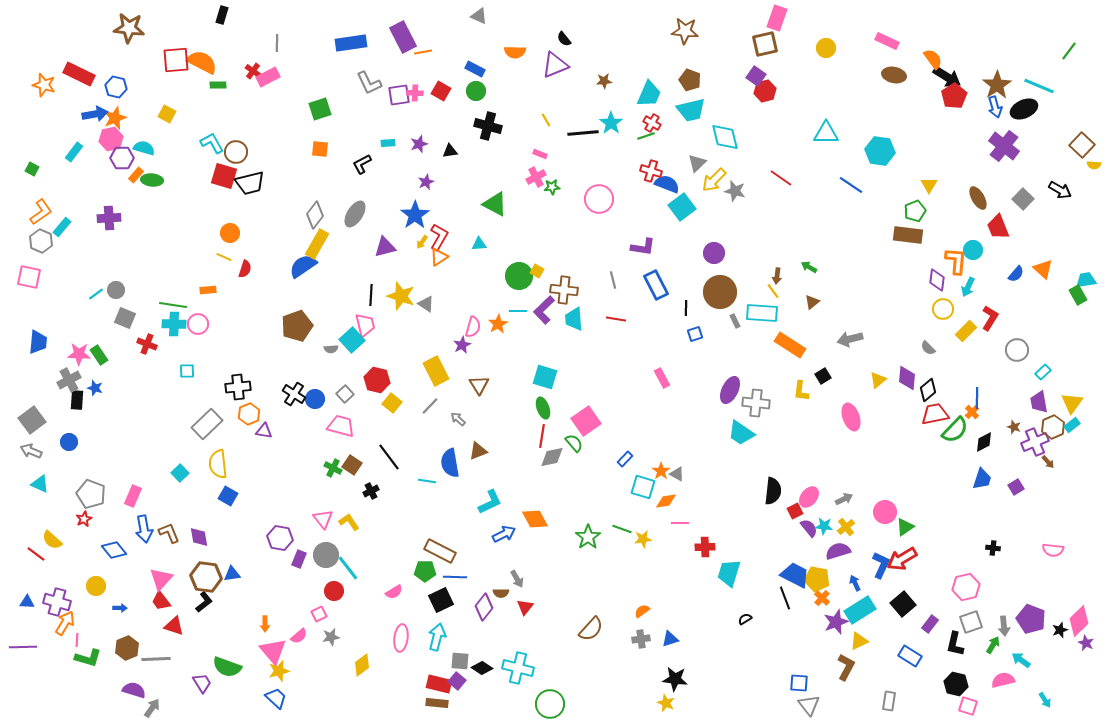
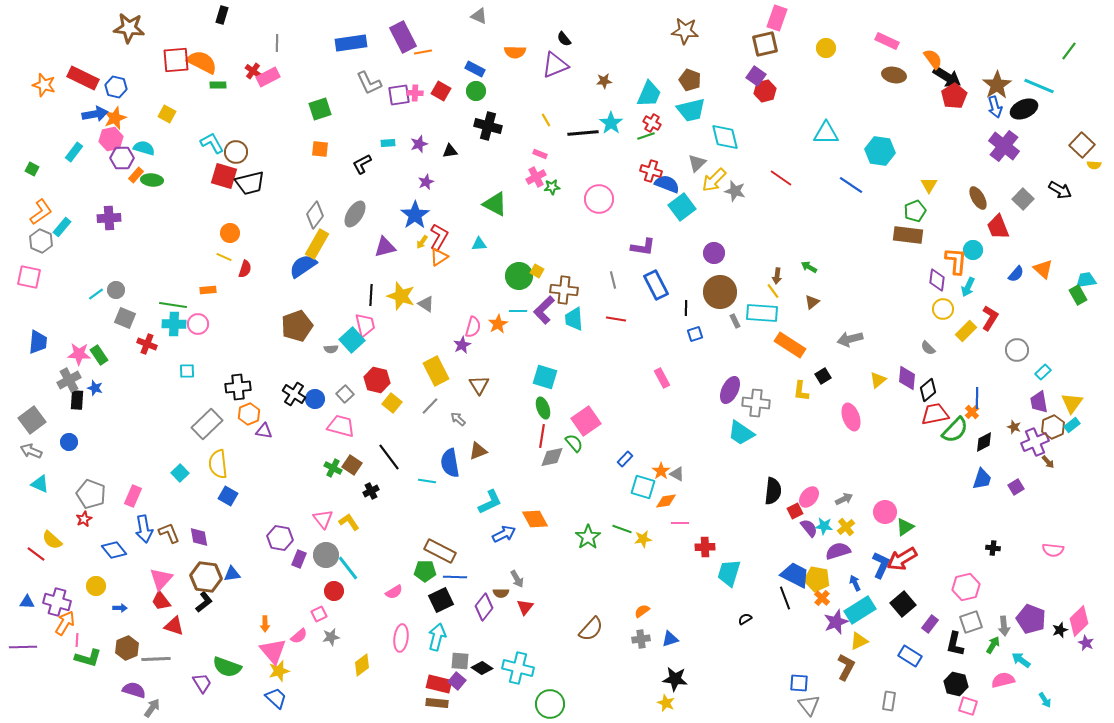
red rectangle at (79, 74): moved 4 px right, 4 px down
